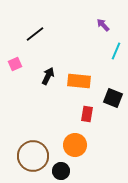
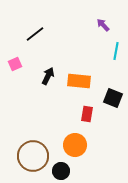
cyan line: rotated 12 degrees counterclockwise
